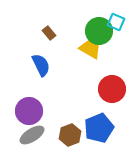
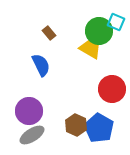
blue pentagon: rotated 20 degrees counterclockwise
brown hexagon: moved 6 px right, 10 px up; rotated 15 degrees counterclockwise
